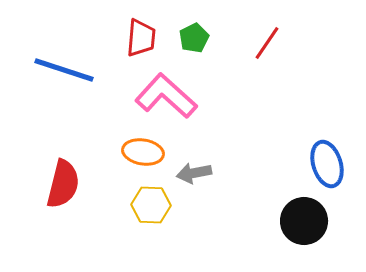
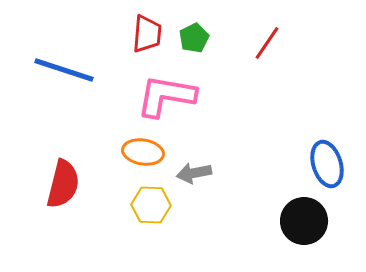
red trapezoid: moved 6 px right, 4 px up
pink L-shape: rotated 32 degrees counterclockwise
